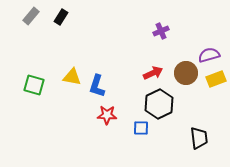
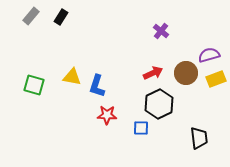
purple cross: rotated 28 degrees counterclockwise
